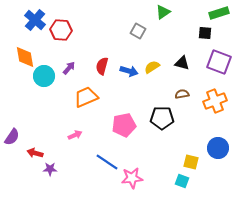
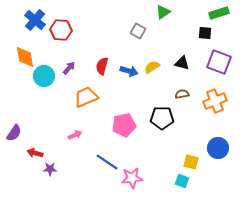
purple semicircle: moved 2 px right, 4 px up
